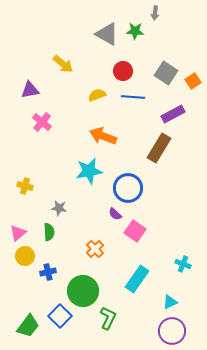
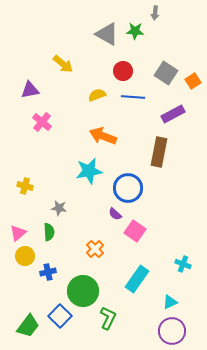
brown rectangle: moved 4 px down; rotated 20 degrees counterclockwise
